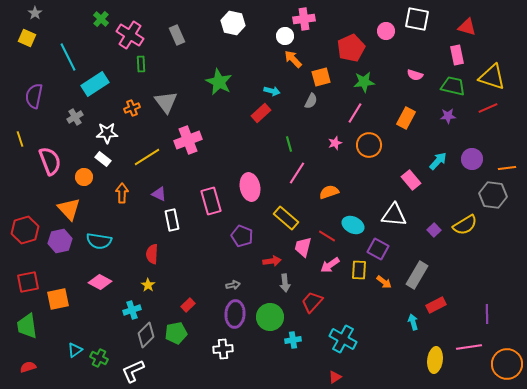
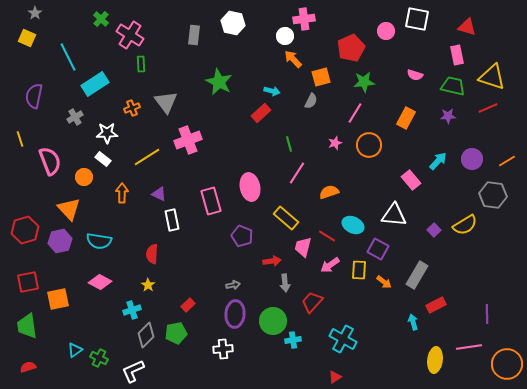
gray rectangle at (177, 35): moved 17 px right; rotated 30 degrees clockwise
orange line at (507, 168): moved 7 px up; rotated 24 degrees counterclockwise
green circle at (270, 317): moved 3 px right, 4 px down
